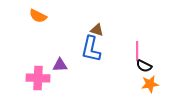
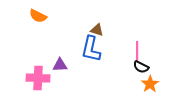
black semicircle: moved 3 px left, 1 px down
orange star: rotated 24 degrees counterclockwise
